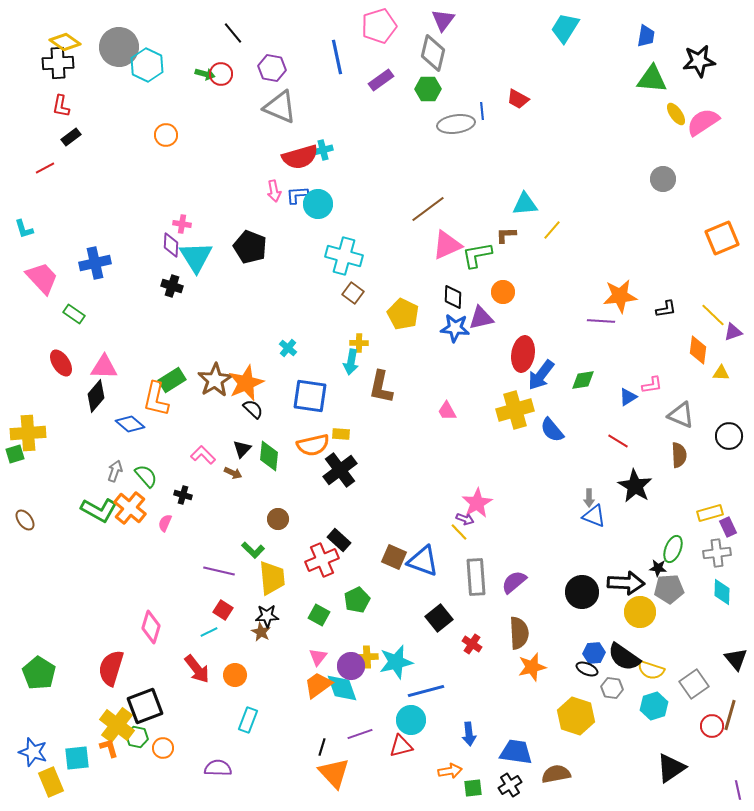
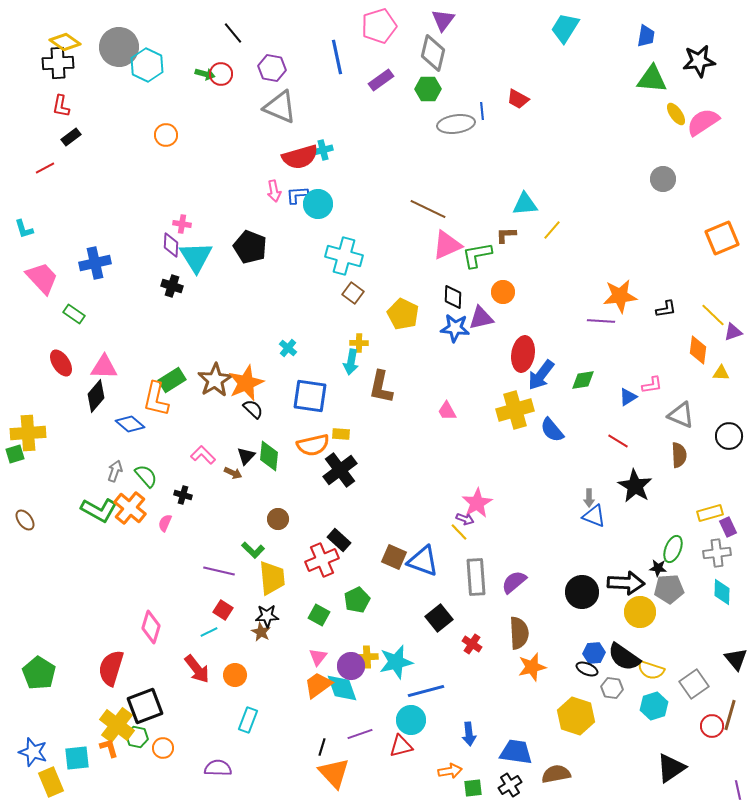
brown line at (428, 209): rotated 63 degrees clockwise
black triangle at (242, 449): moved 4 px right, 7 px down
